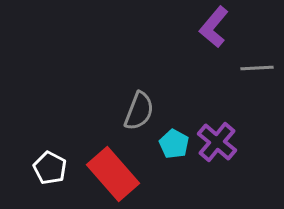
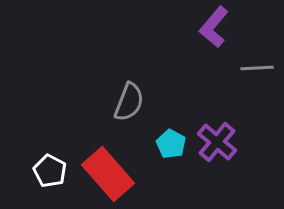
gray semicircle: moved 10 px left, 9 px up
cyan pentagon: moved 3 px left
white pentagon: moved 3 px down
red rectangle: moved 5 px left
